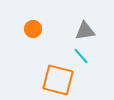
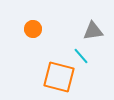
gray triangle: moved 8 px right
orange square: moved 1 px right, 3 px up
